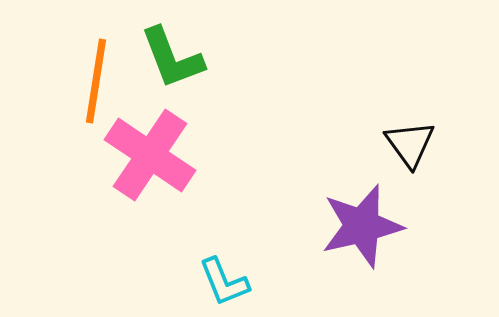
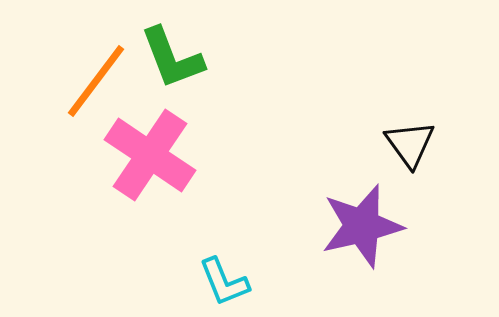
orange line: rotated 28 degrees clockwise
